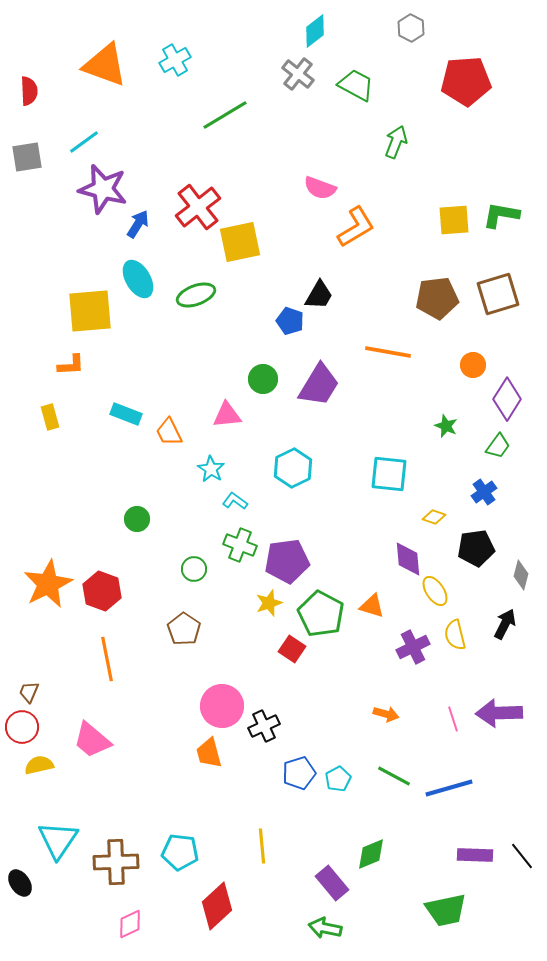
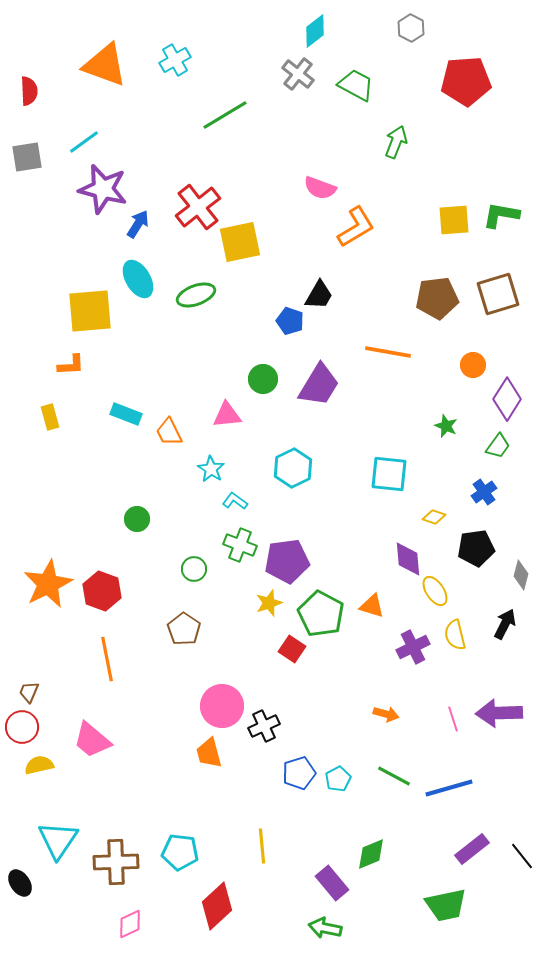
purple rectangle at (475, 855): moved 3 px left, 6 px up; rotated 40 degrees counterclockwise
green trapezoid at (446, 910): moved 5 px up
